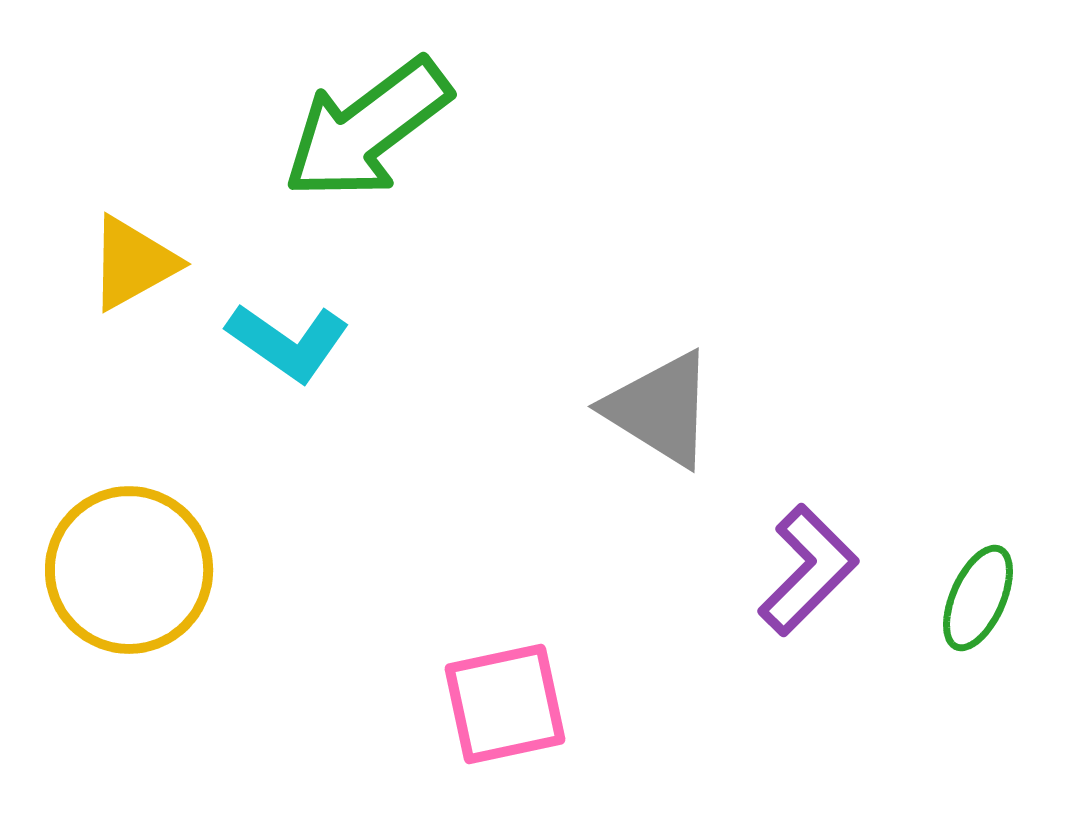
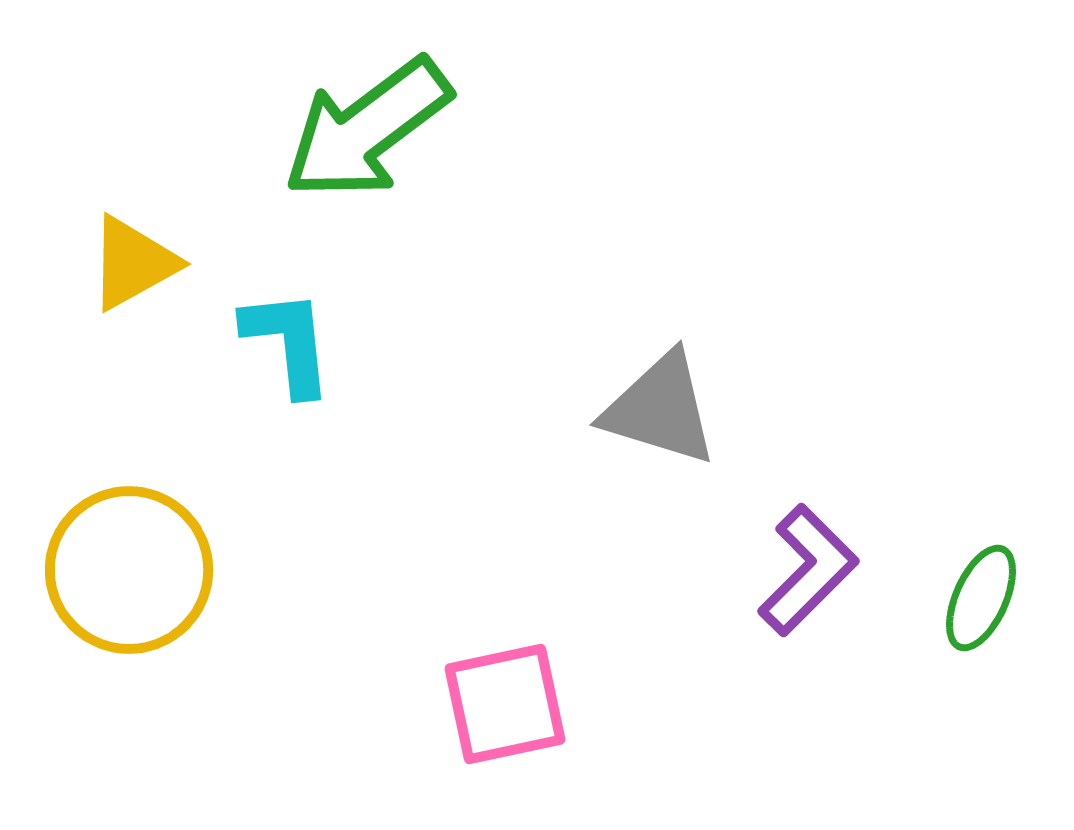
cyan L-shape: rotated 131 degrees counterclockwise
gray triangle: rotated 15 degrees counterclockwise
green ellipse: moved 3 px right
